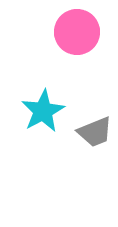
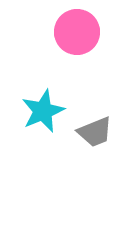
cyan star: rotated 6 degrees clockwise
